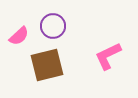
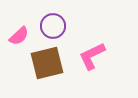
pink L-shape: moved 16 px left
brown square: moved 2 px up
